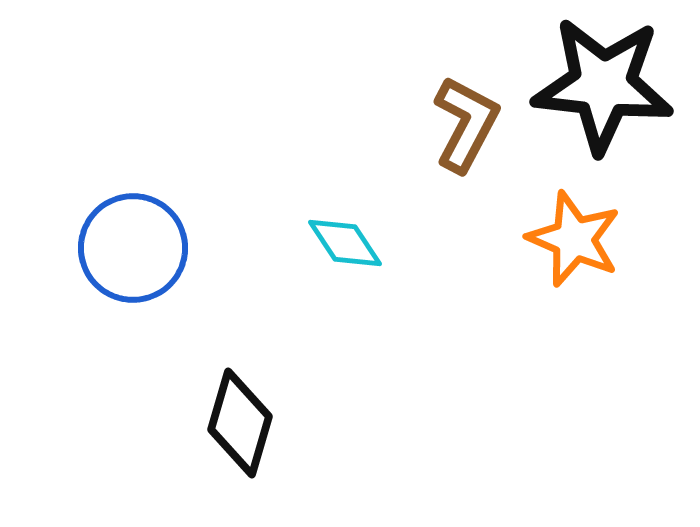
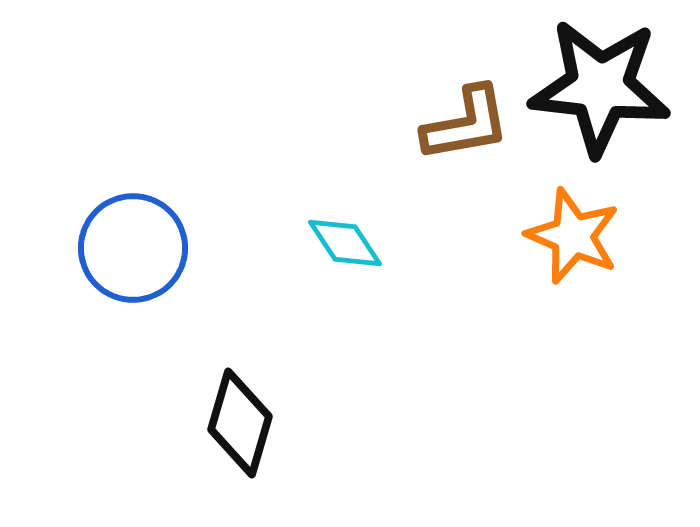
black star: moved 3 px left, 2 px down
brown L-shape: rotated 52 degrees clockwise
orange star: moved 1 px left, 3 px up
